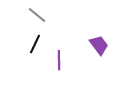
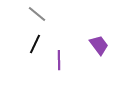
gray line: moved 1 px up
